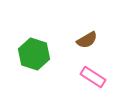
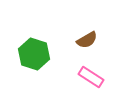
pink rectangle: moved 2 px left
